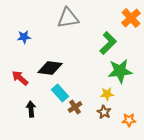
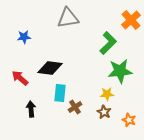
orange cross: moved 2 px down
cyan rectangle: rotated 48 degrees clockwise
orange star: rotated 24 degrees clockwise
